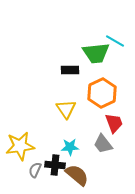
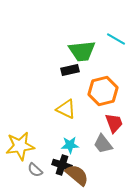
cyan line: moved 1 px right, 2 px up
green trapezoid: moved 14 px left, 2 px up
black rectangle: rotated 12 degrees counterclockwise
orange hexagon: moved 1 px right, 2 px up; rotated 12 degrees clockwise
yellow triangle: rotated 30 degrees counterclockwise
cyan star: moved 2 px up
black cross: moved 7 px right; rotated 12 degrees clockwise
gray semicircle: rotated 70 degrees counterclockwise
